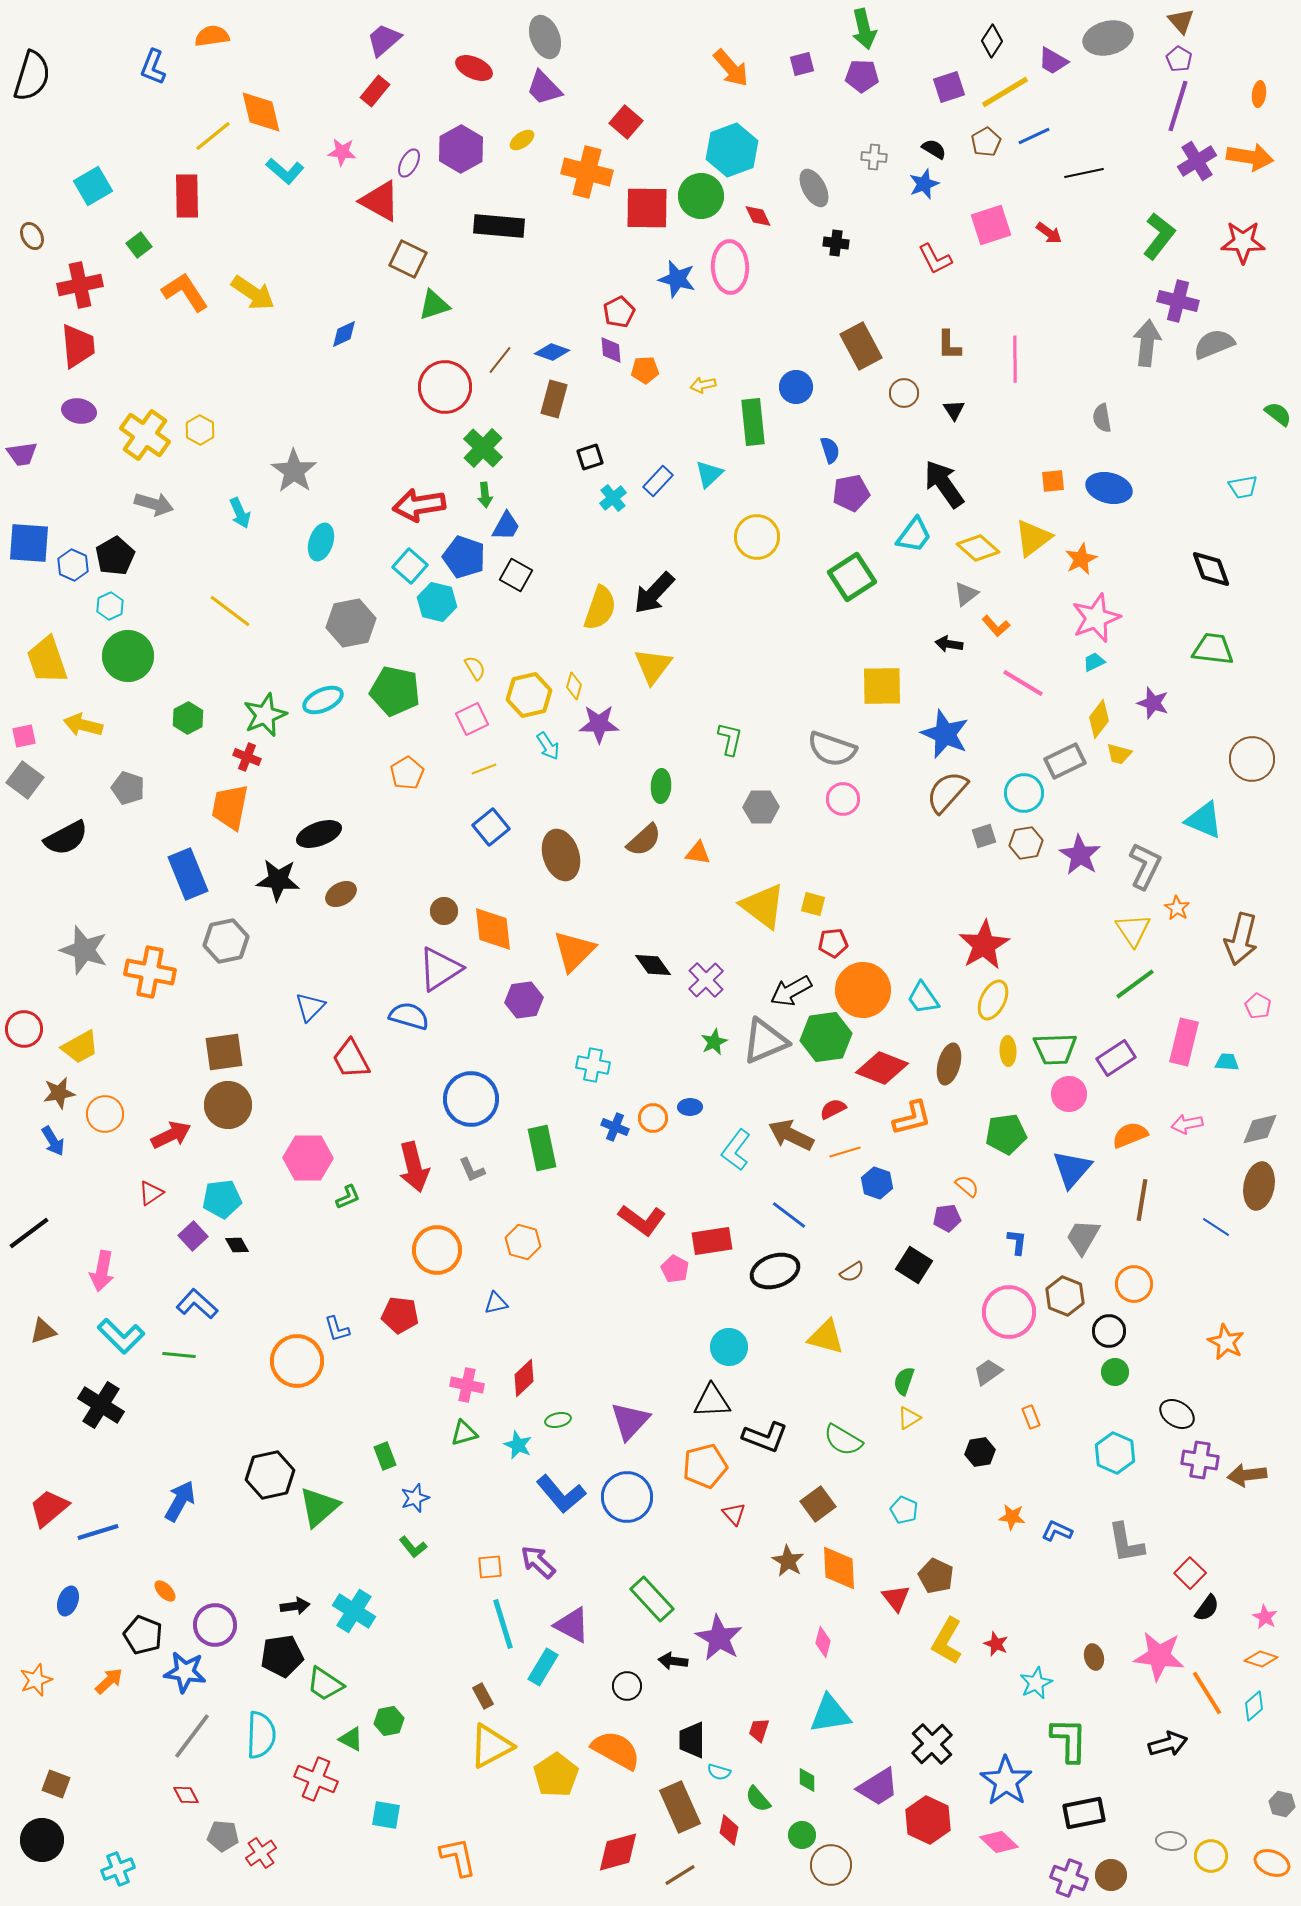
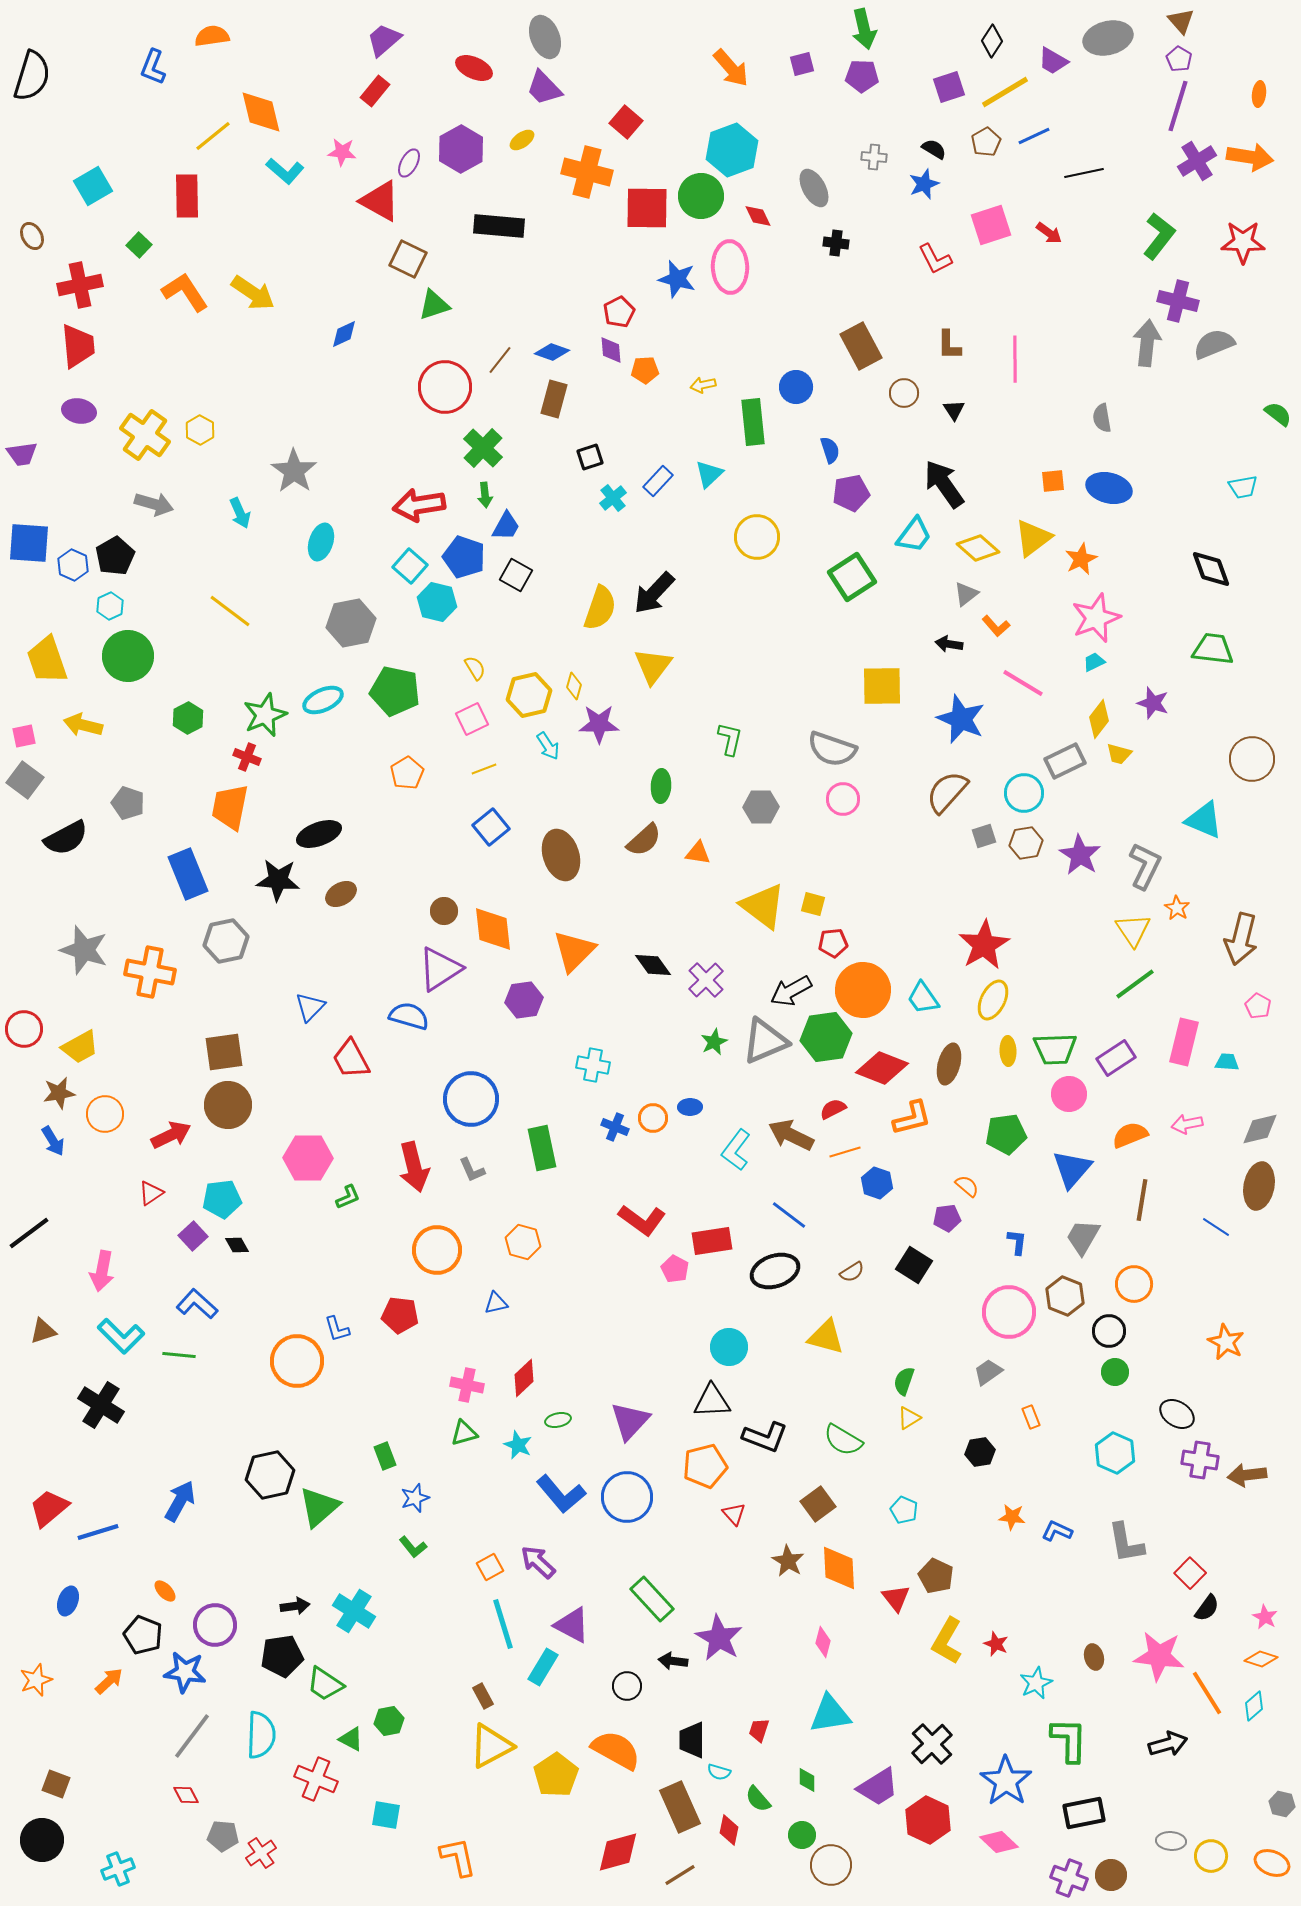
green square at (139, 245): rotated 10 degrees counterclockwise
blue star at (945, 734): moved 16 px right, 15 px up
gray pentagon at (128, 788): moved 15 px down
orange square at (490, 1567): rotated 24 degrees counterclockwise
